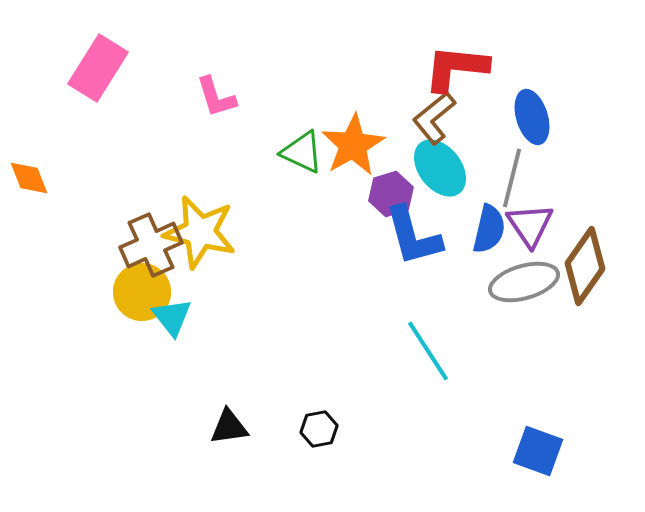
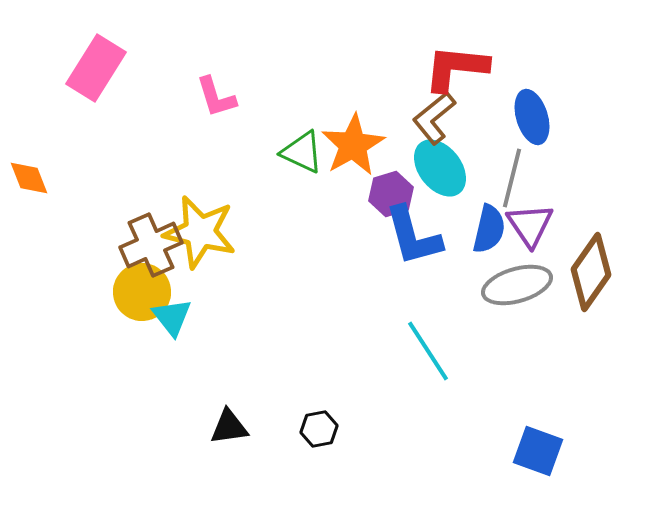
pink rectangle: moved 2 px left
brown diamond: moved 6 px right, 6 px down
gray ellipse: moved 7 px left, 3 px down
